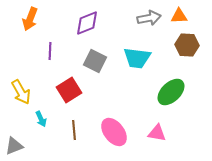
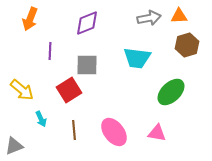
brown hexagon: rotated 20 degrees counterclockwise
gray square: moved 8 px left, 4 px down; rotated 25 degrees counterclockwise
yellow arrow: moved 1 px right, 2 px up; rotated 20 degrees counterclockwise
